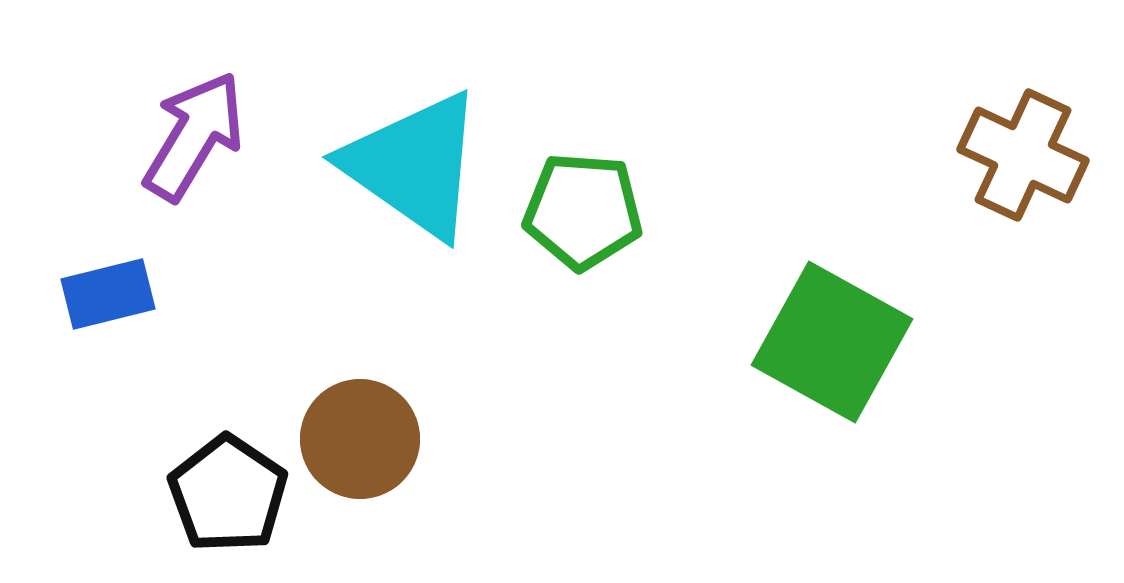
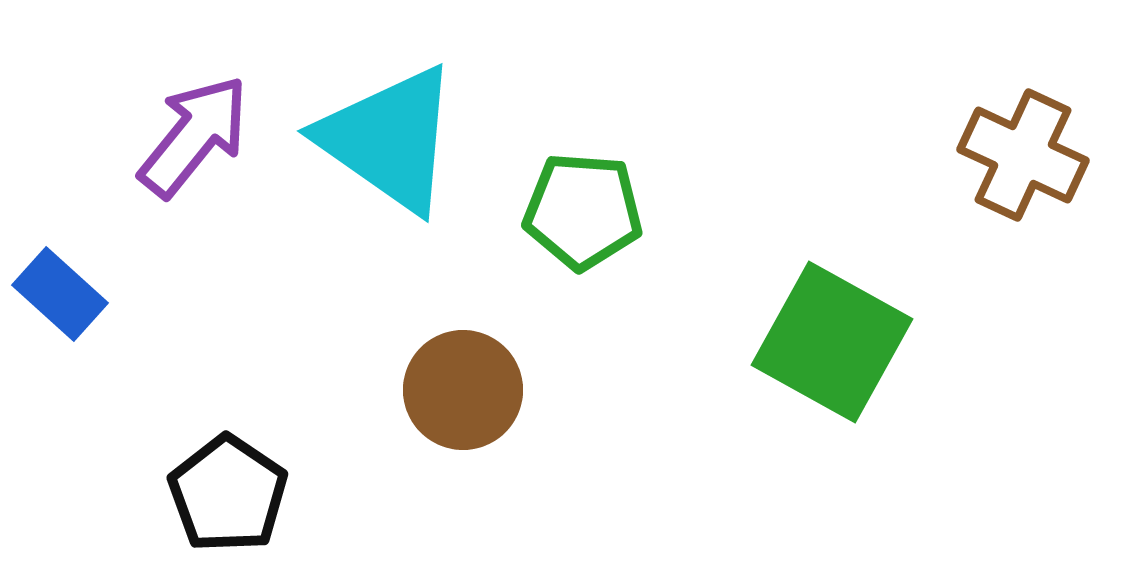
purple arrow: rotated 8 degrees clockwise
cyan triangle: moved 25 px left, 26 px up
blue rectangle: moved 48 px left; rotated 56 degrees clockwise
brown circle: moved 103 px right, 49 px up
